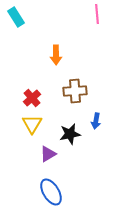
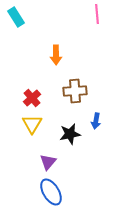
purple triangle: moved 8 px down; rotated 18 degrees counterclockwise
